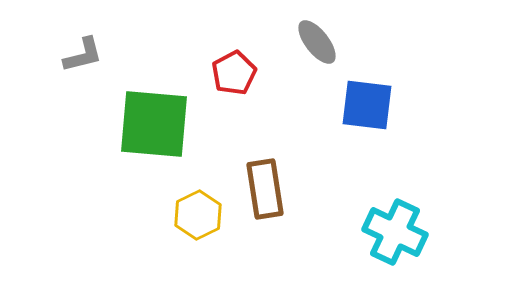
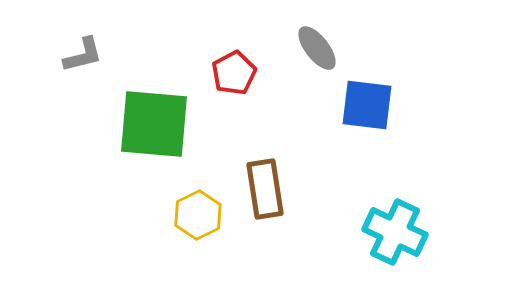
gray ellipse: moved 6 px down
